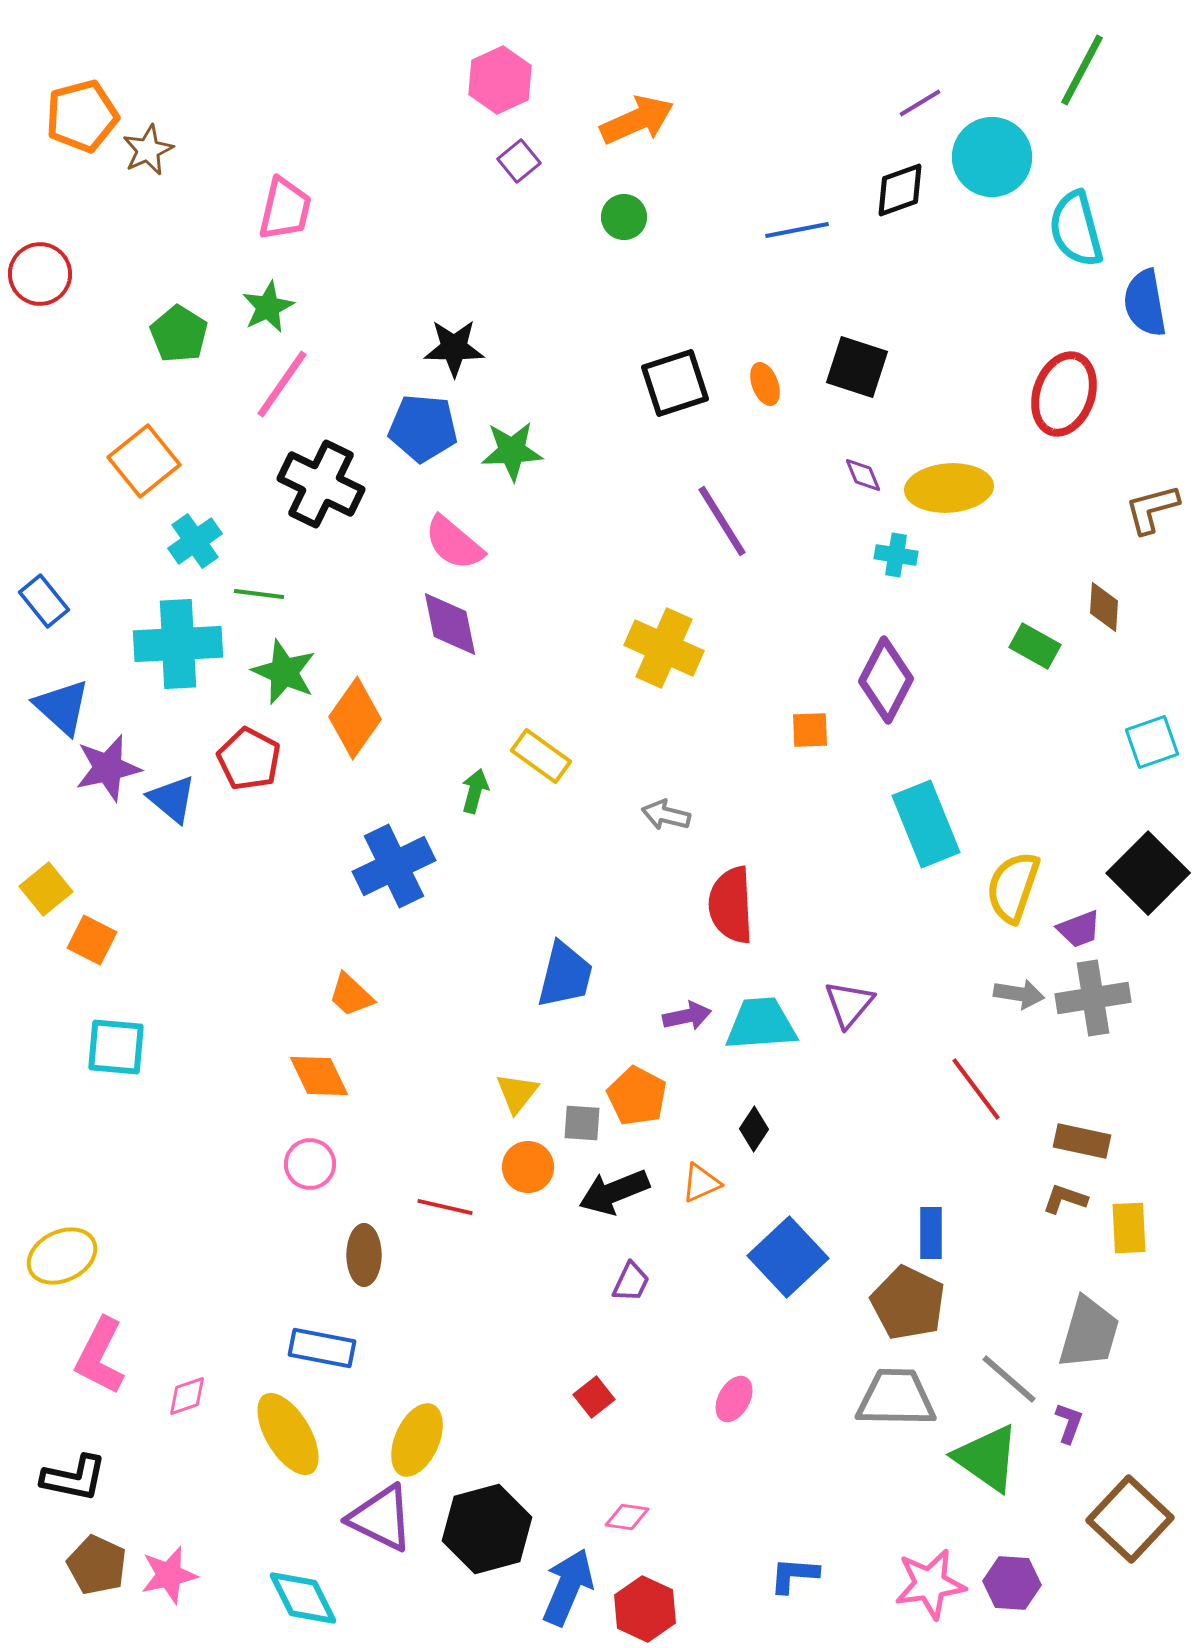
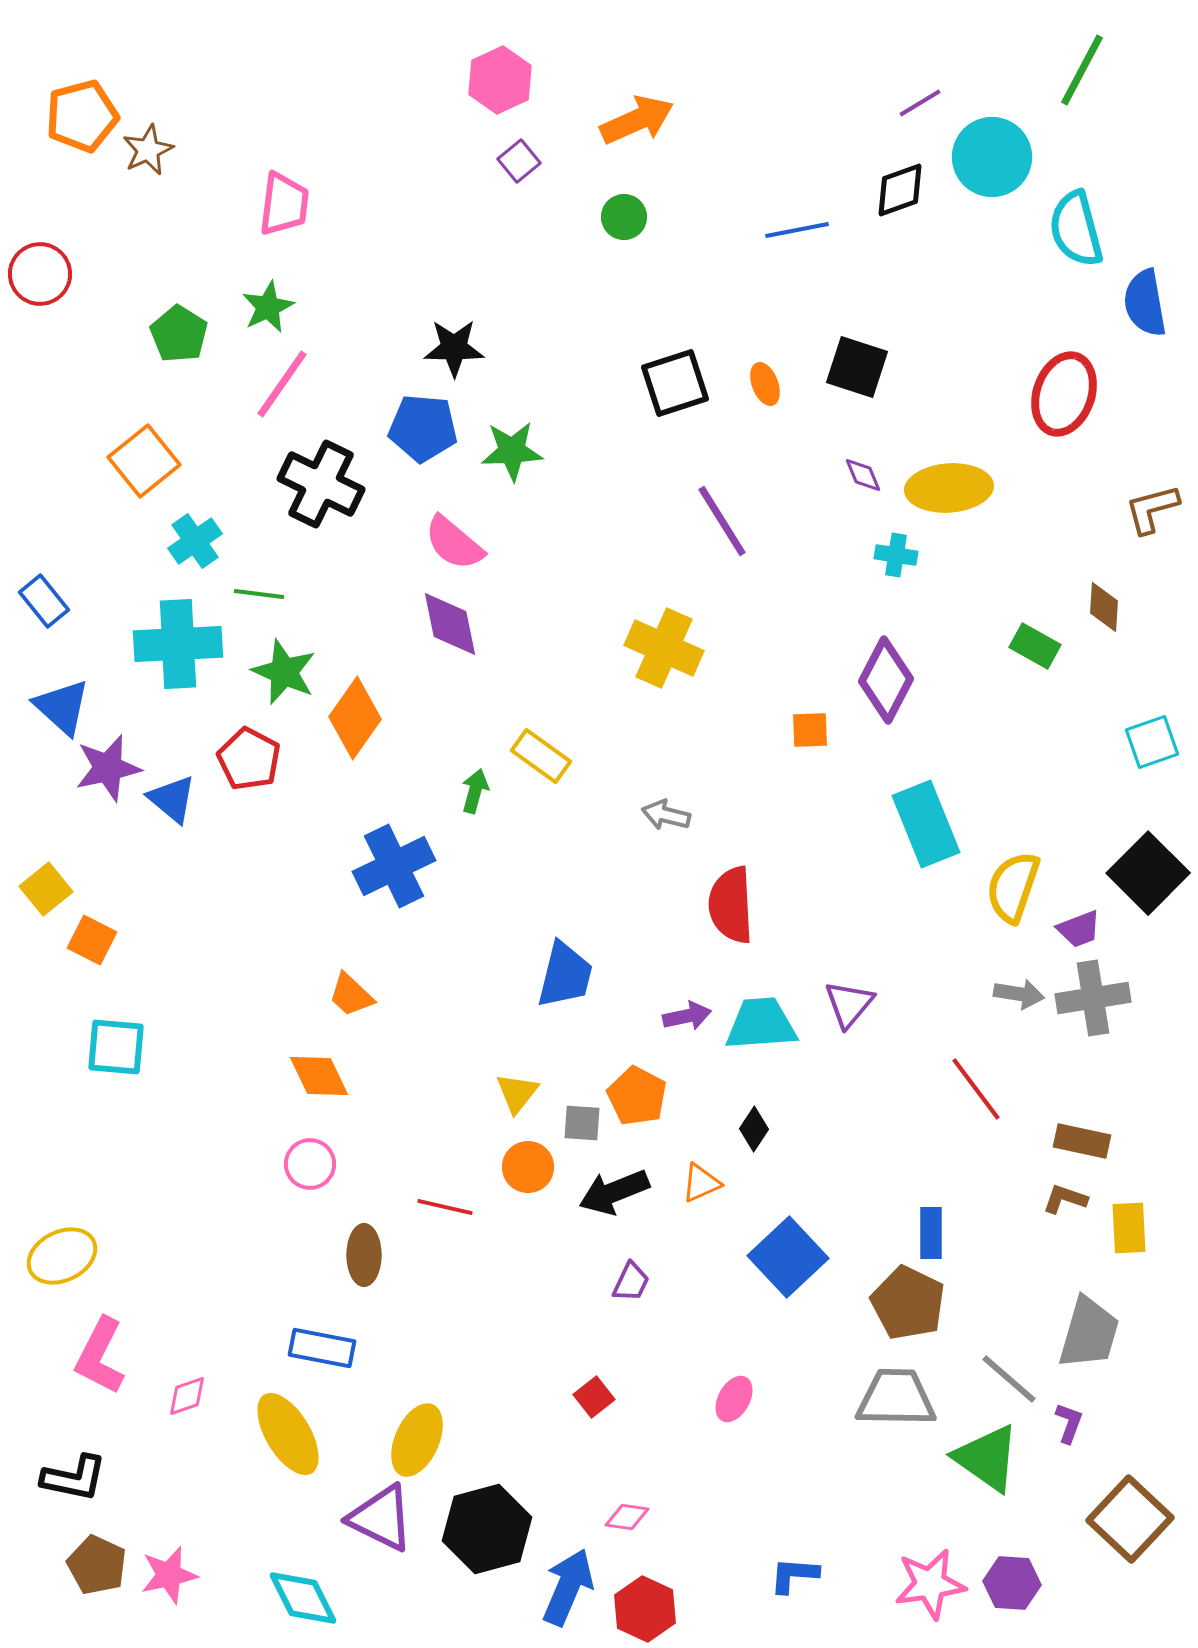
pink trapezoid at (285, 209): moved 1 px left, 5 px up; rotated 6 degrees counterclockwise
